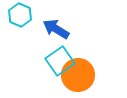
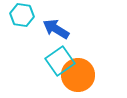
cyan hexagon: moved 2 px right; rotated 15 degrees counterclockwise
